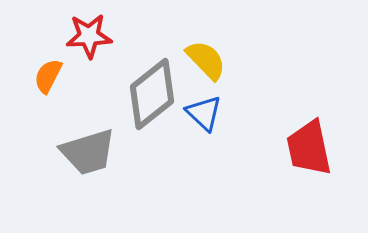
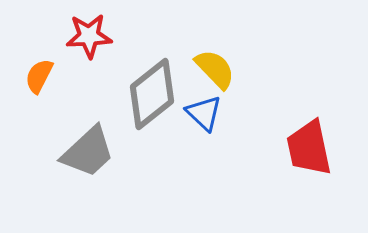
yellow semicircle: moved 9 px right, 9 px down
orange semicircle: moved 9 px left
gray trapezoid: rotated 26 degrees counterclockwise
